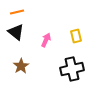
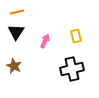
black triangle: rotated 24 degrees clockwise
pink arrow: moved 1 px left, 1 px down
brown star: moved 7 px left; rotated 14 degrees counterclockwise
